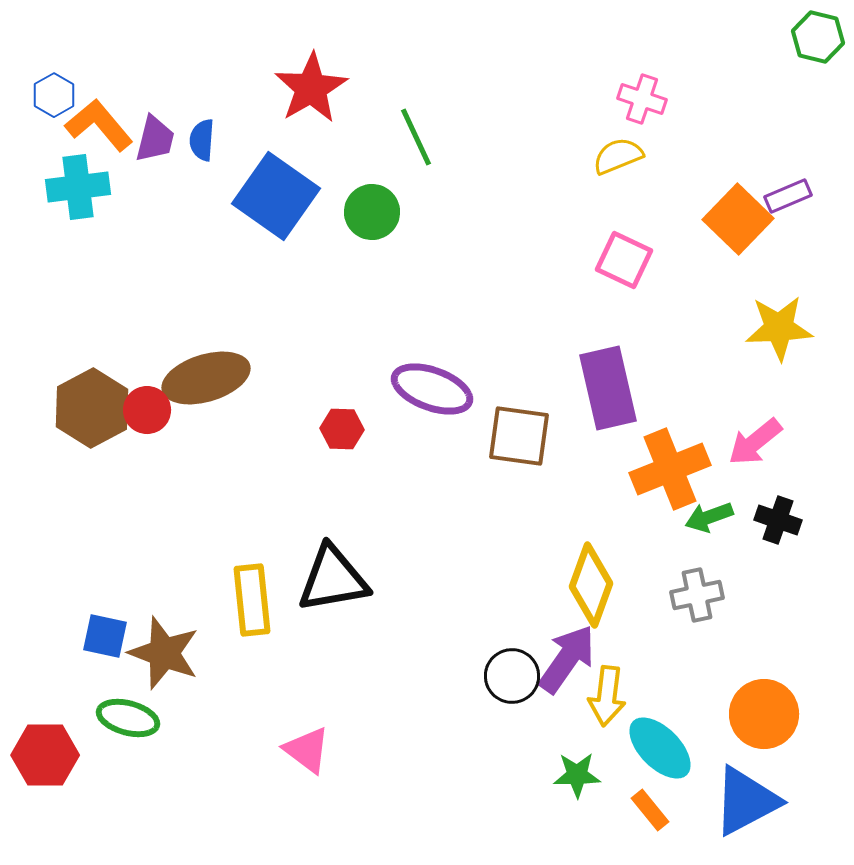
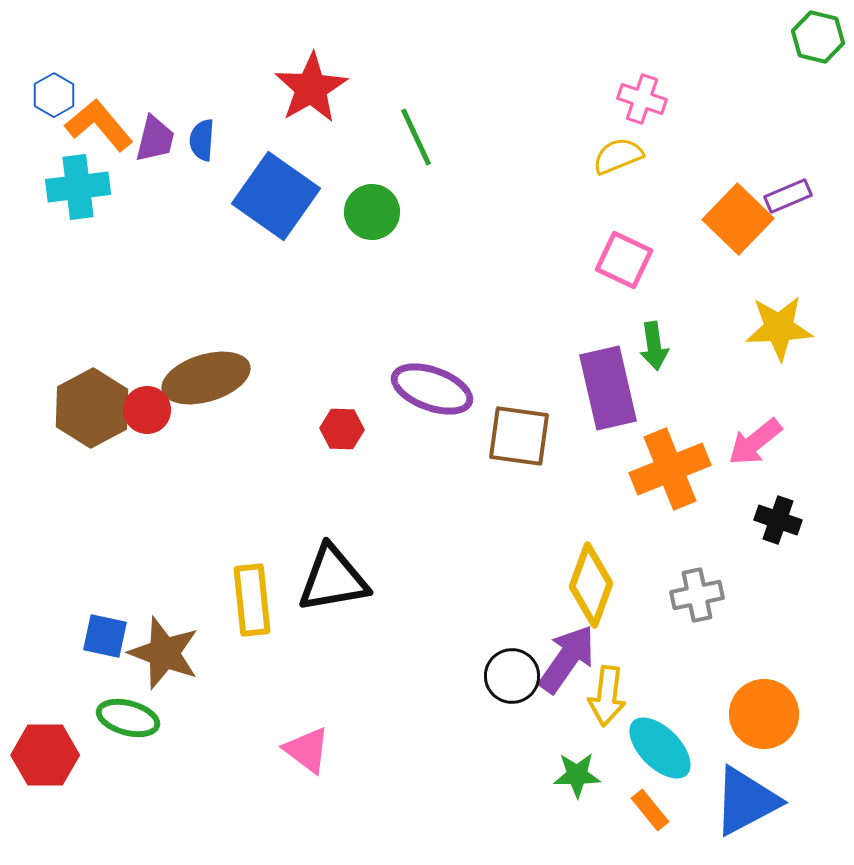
green arrow at (709, 517): moved 55 px left, 171 px up; rotated 78 degrees counterclockwise
